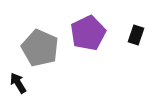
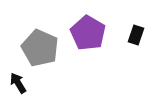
purple pentagon: rotated 16 degrees counterclockwise
